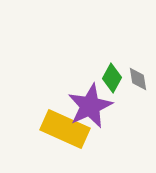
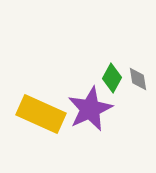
purple star: moved 3 px down
yellow rectangle: moved 24 px left, 15 px up
